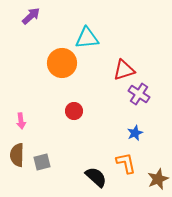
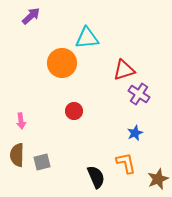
black semicircle: rotated 25 degrees clockwise
